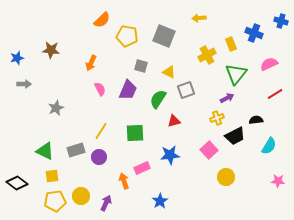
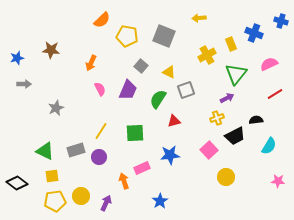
gray square at (141, 66): rotated 24 degrees clockwise
